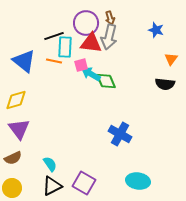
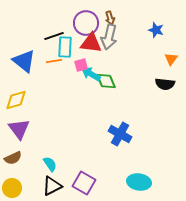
orange line: rotated 21 degrees counterclockwise
cyan ellipse: moved 1 px right, 1 px down
